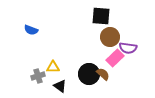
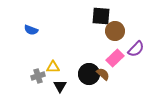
brown circle: moved 5 px right, 6 px up
purple semicircle: moved 8 px right, 1 px down; rotated 54 degrees counterclockwise
black triangle: rotated 24 degrees clockwise
